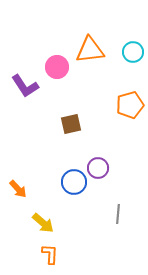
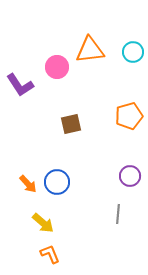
purple L-shape: moved 5 px left, 1 px up
orange pentagon: moved 1 px left, 11 px down
purple circle: moved 32 px right, 8 px down
blue circle: moved 17 px left
orange arrow: moved 10 px right, 5 px up
orange L-shape: rotated 25 degrees counterclockwise
